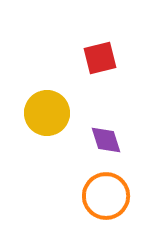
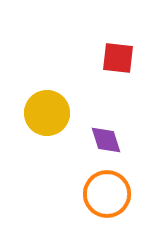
red square: moved 18 px right; rotated 20 degrees clockwise
orange circle: moved 1 px right, 2 px up
